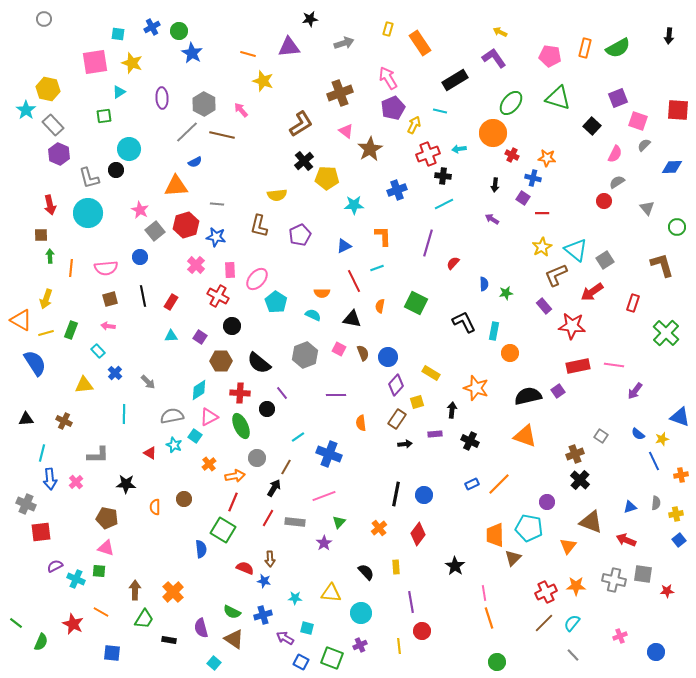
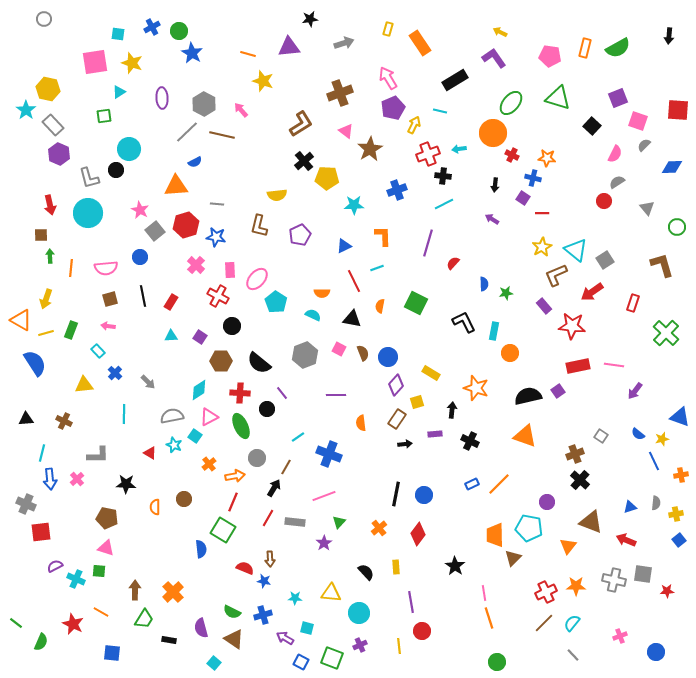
pink cross at (76, 482): moved 1 px right, 3 px up
cyan circle at (361, 613): moved 2 px left
